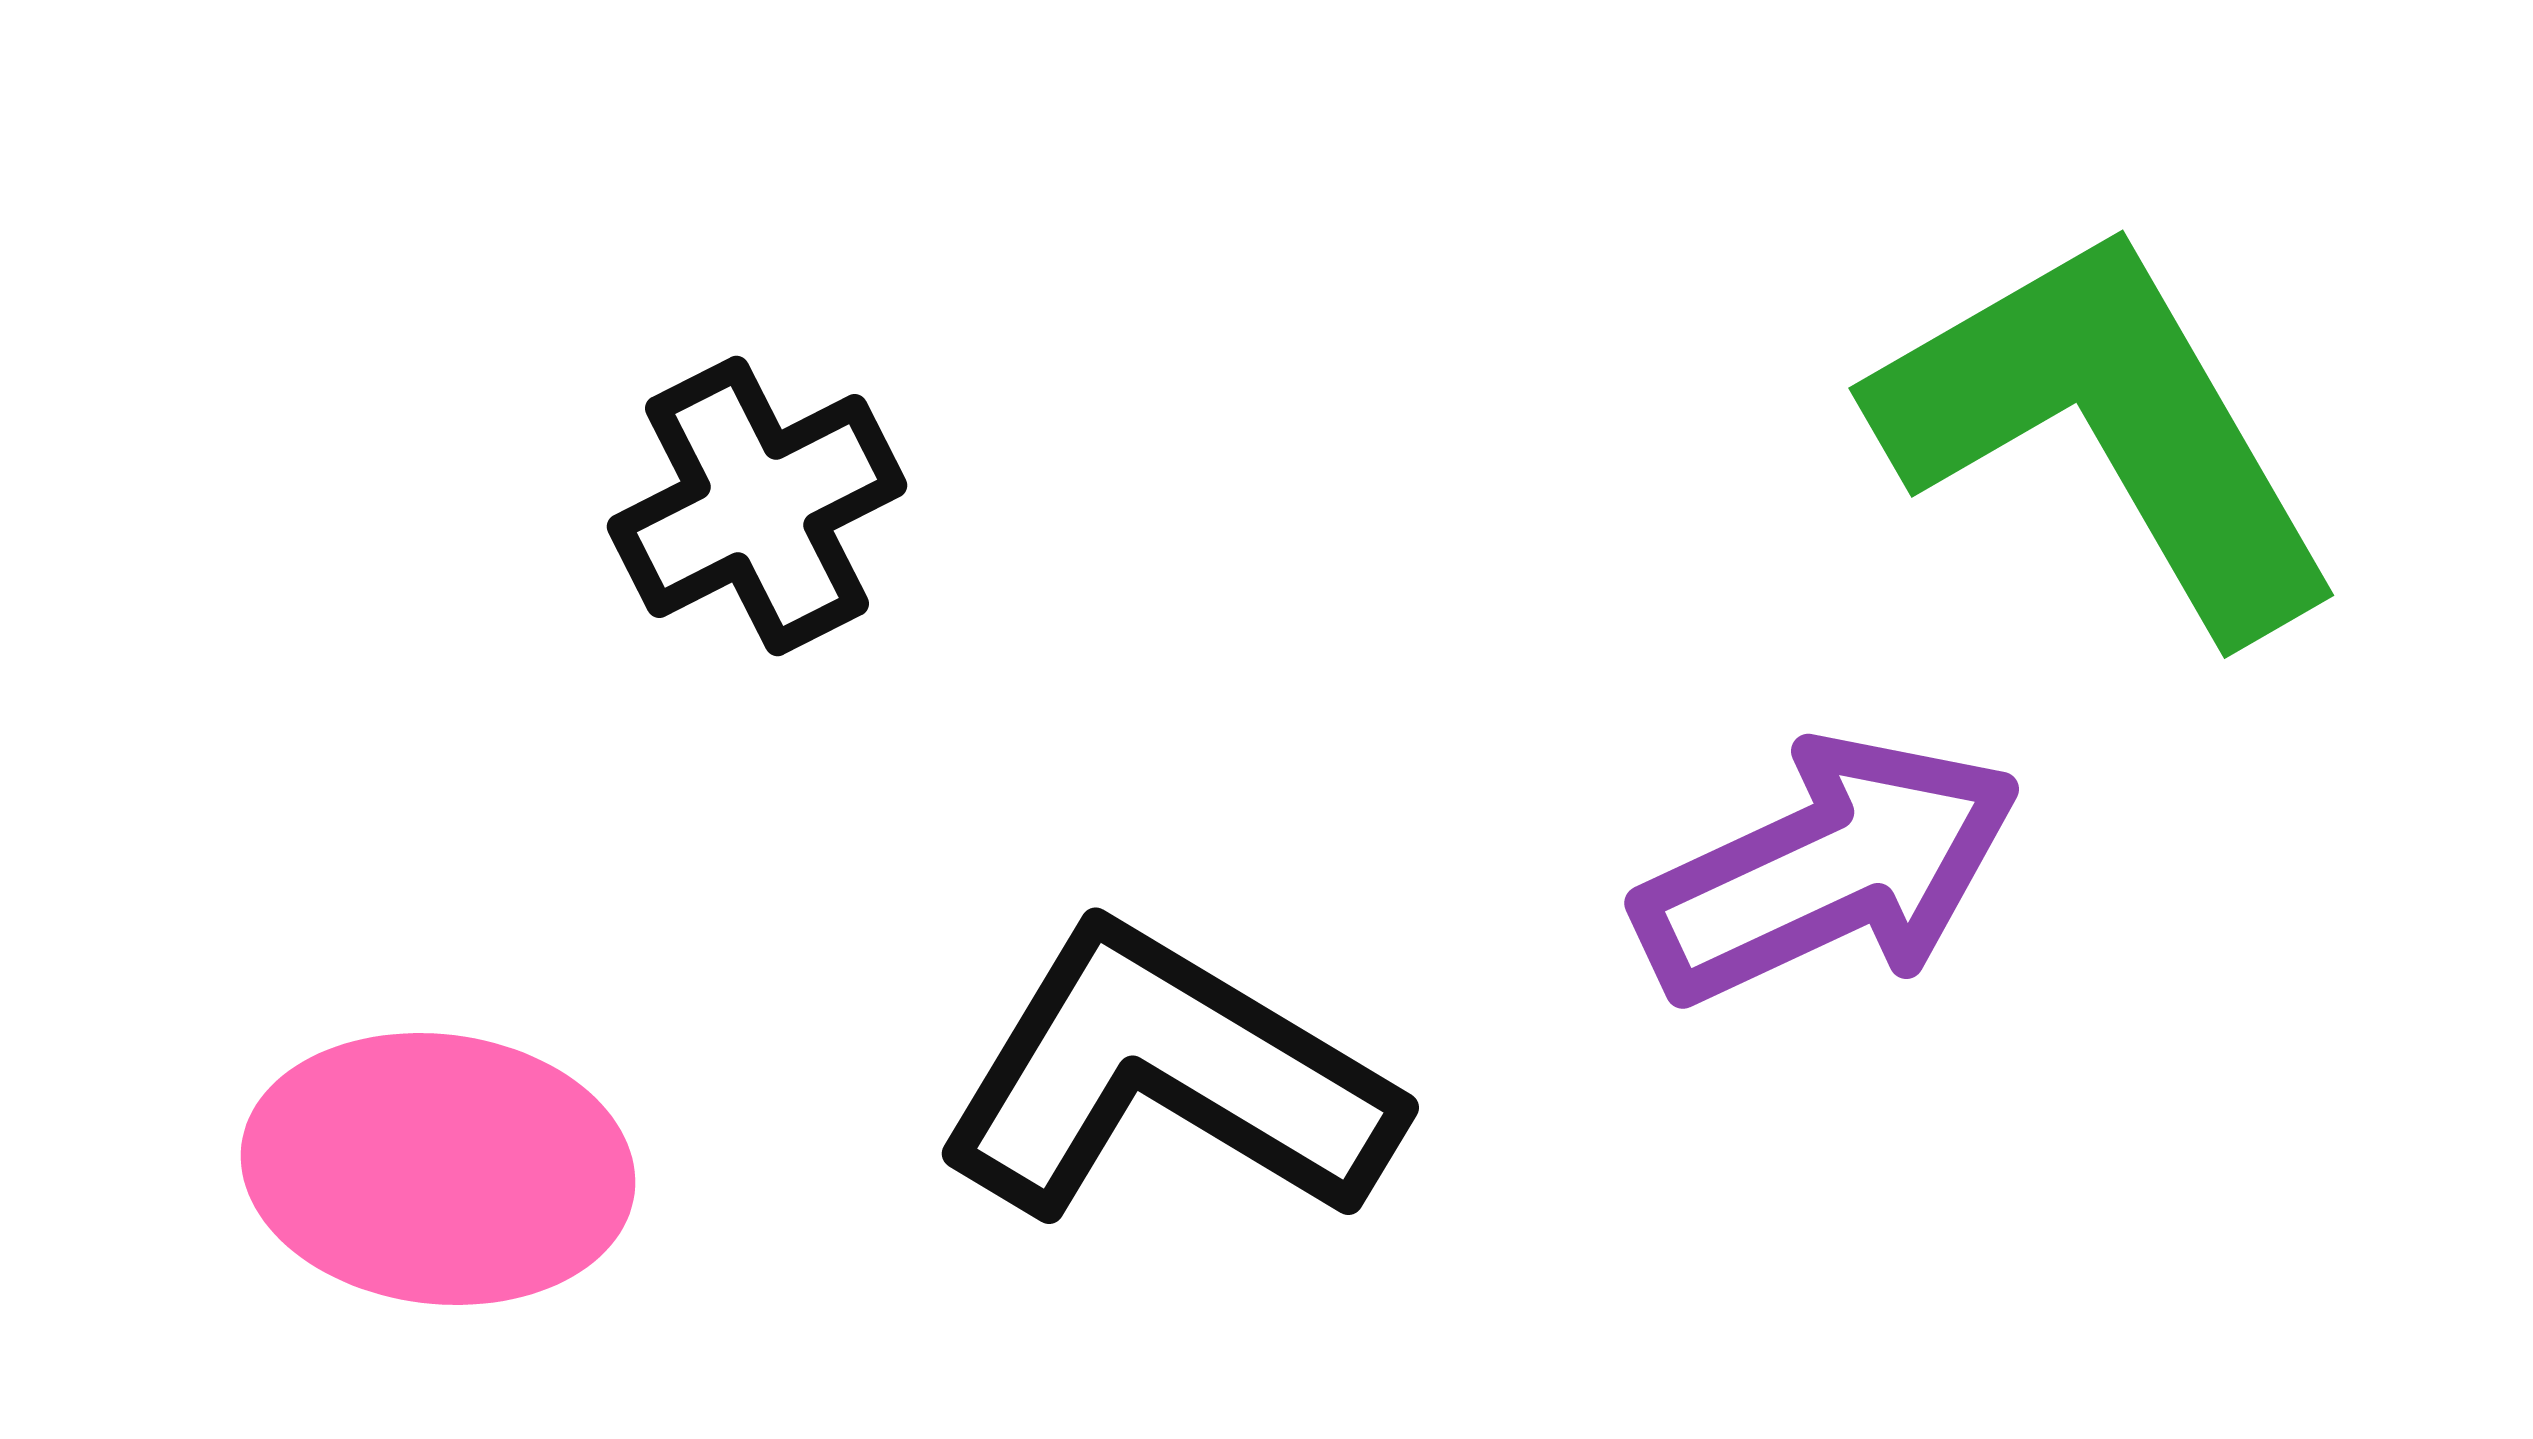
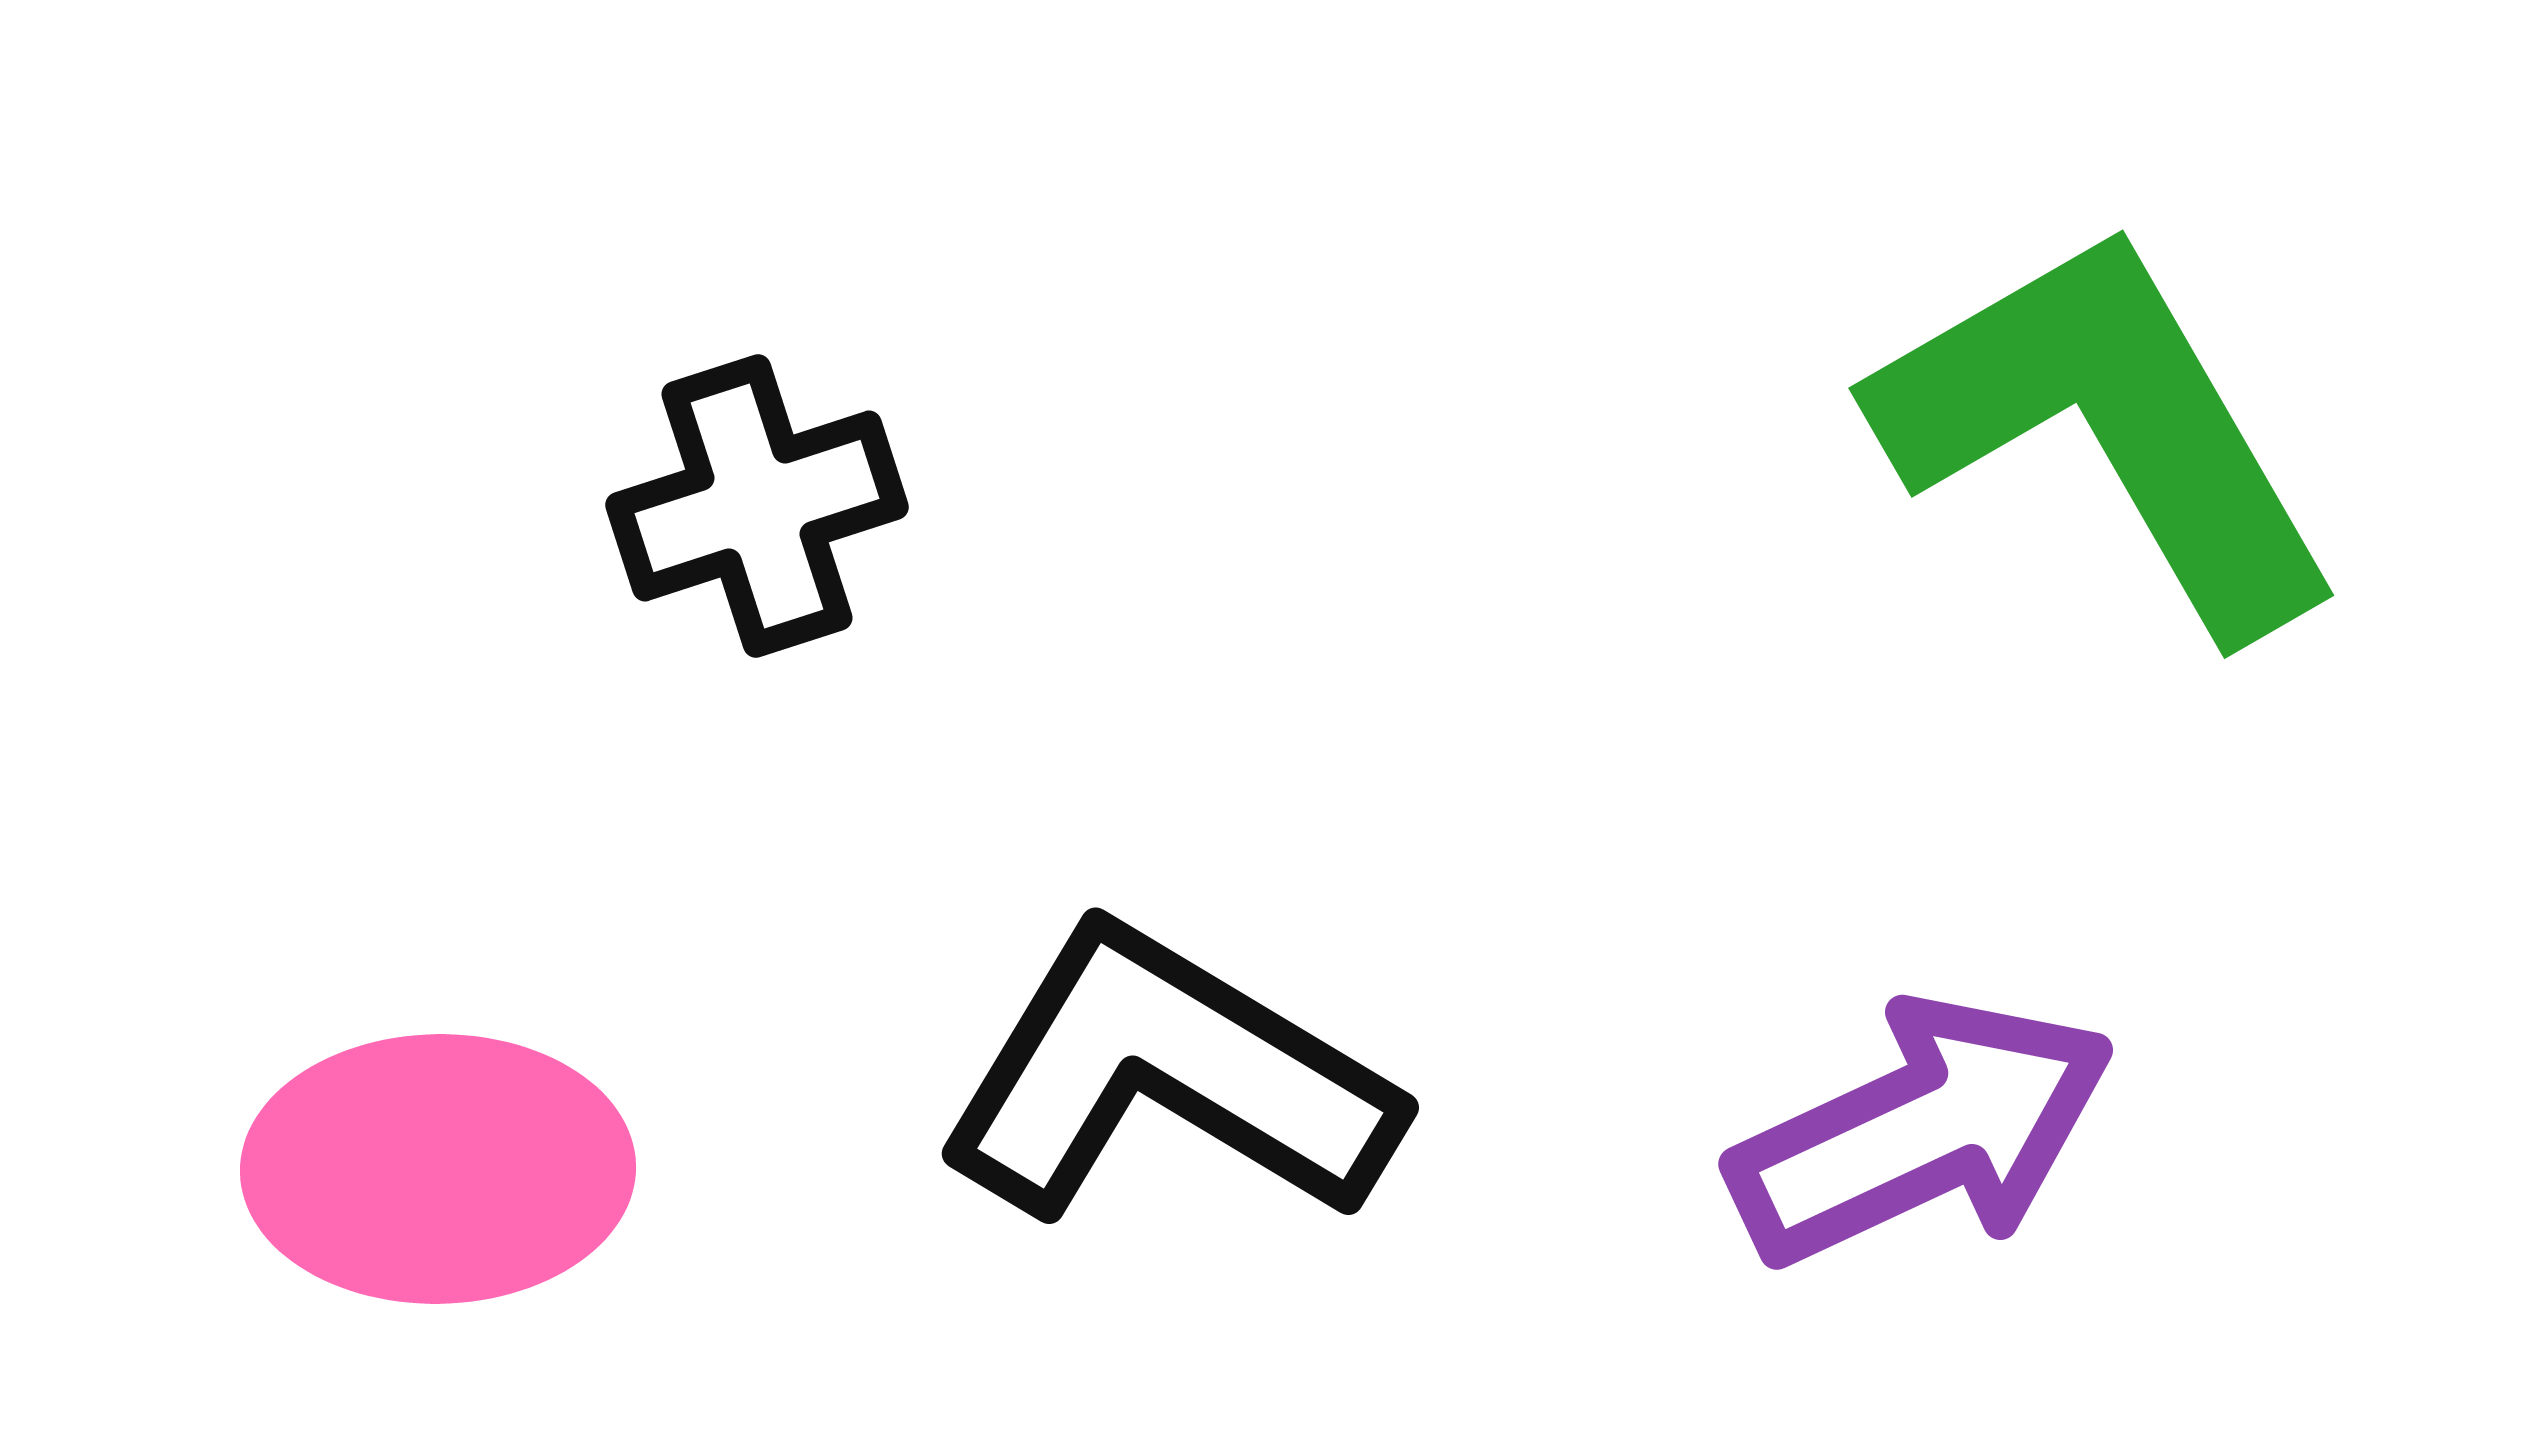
black cross: rotated 9 degrees clockwise
purple arrow: moved 94 px right, 261 px down
pink ellipse: rotated 8 degrees counterclockwise
